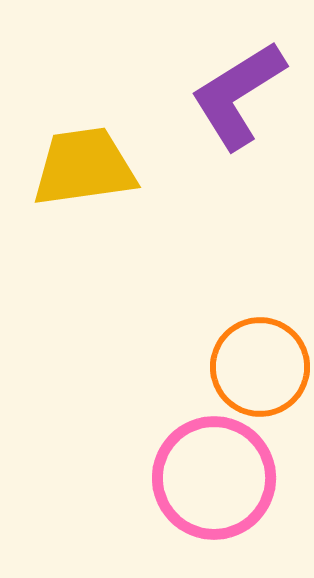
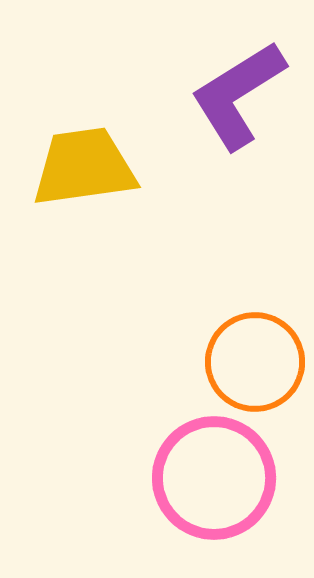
orange circle: moved 5 px left, 5 px up
